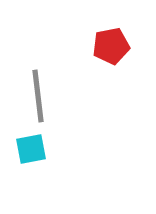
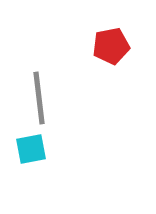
gray line: moved 1 px right, 2 px down
